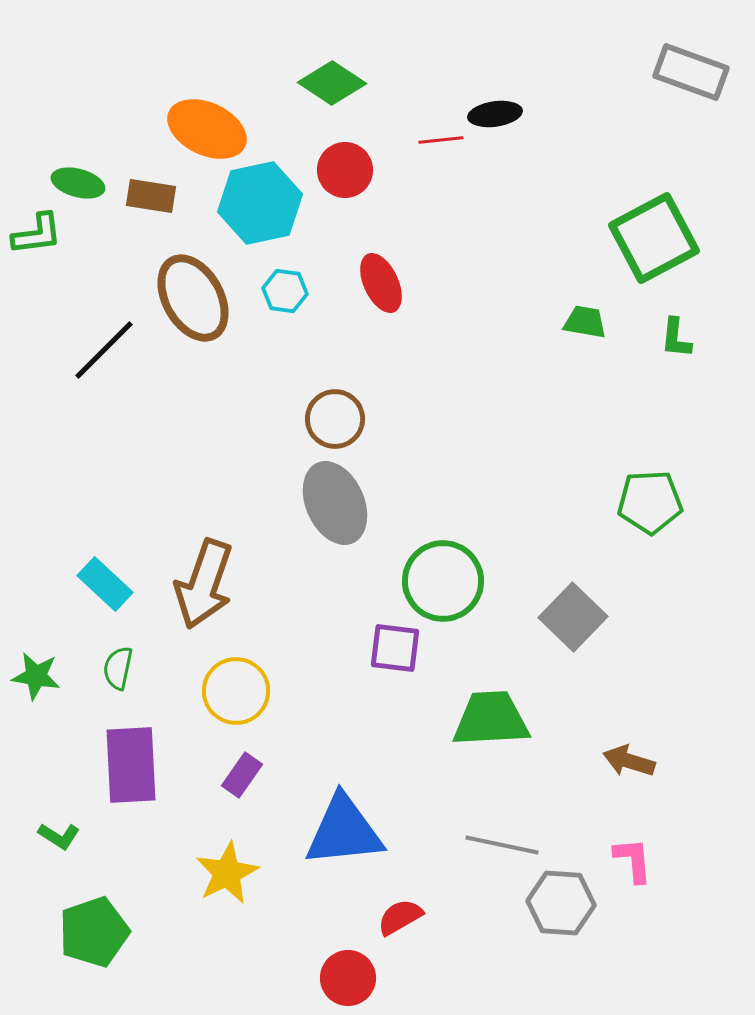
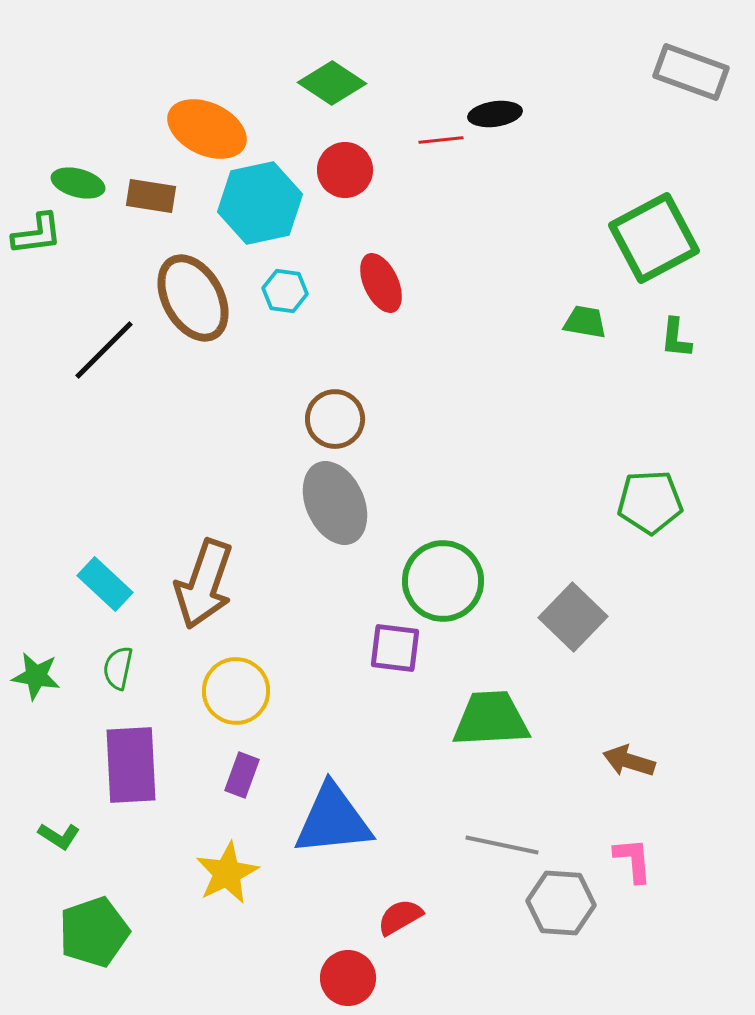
purple rectangle at (242, 775): rotated 15 degrees counterclockwise
blue triangle at (344, 831): moved 11 px left, 11 px up
